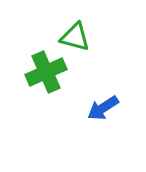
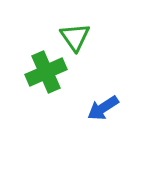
green triangle: rotated 40 degrees clockwise
